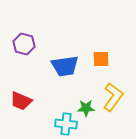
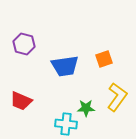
orange square: moved 3 px right; rotated 18 degrees counterclockwise
yellow L-shape: moved 4 px right
